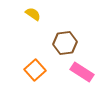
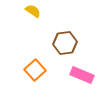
yellow semicircle: moved 3 px up
pink rectangle: moved 3 px down; rotated 10 degrees counterclockwise
